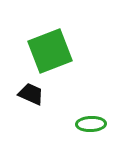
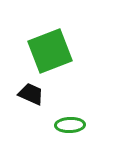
green ellipse: moved 21 px left, 1 px down
